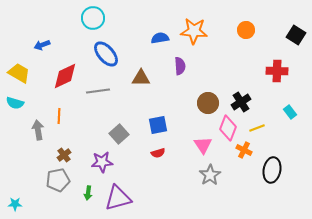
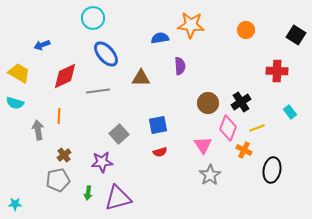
orange star: moved 3 px left, 6 px up
red semicircle: moved 2 px right, 1 px up
